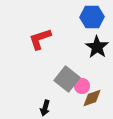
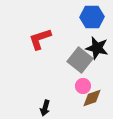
black star: moved 1 px down; rotated 20 degrees counterclockwise
gray square: moved 13 px right, 19 px up
pink circle: moved 1 px right
